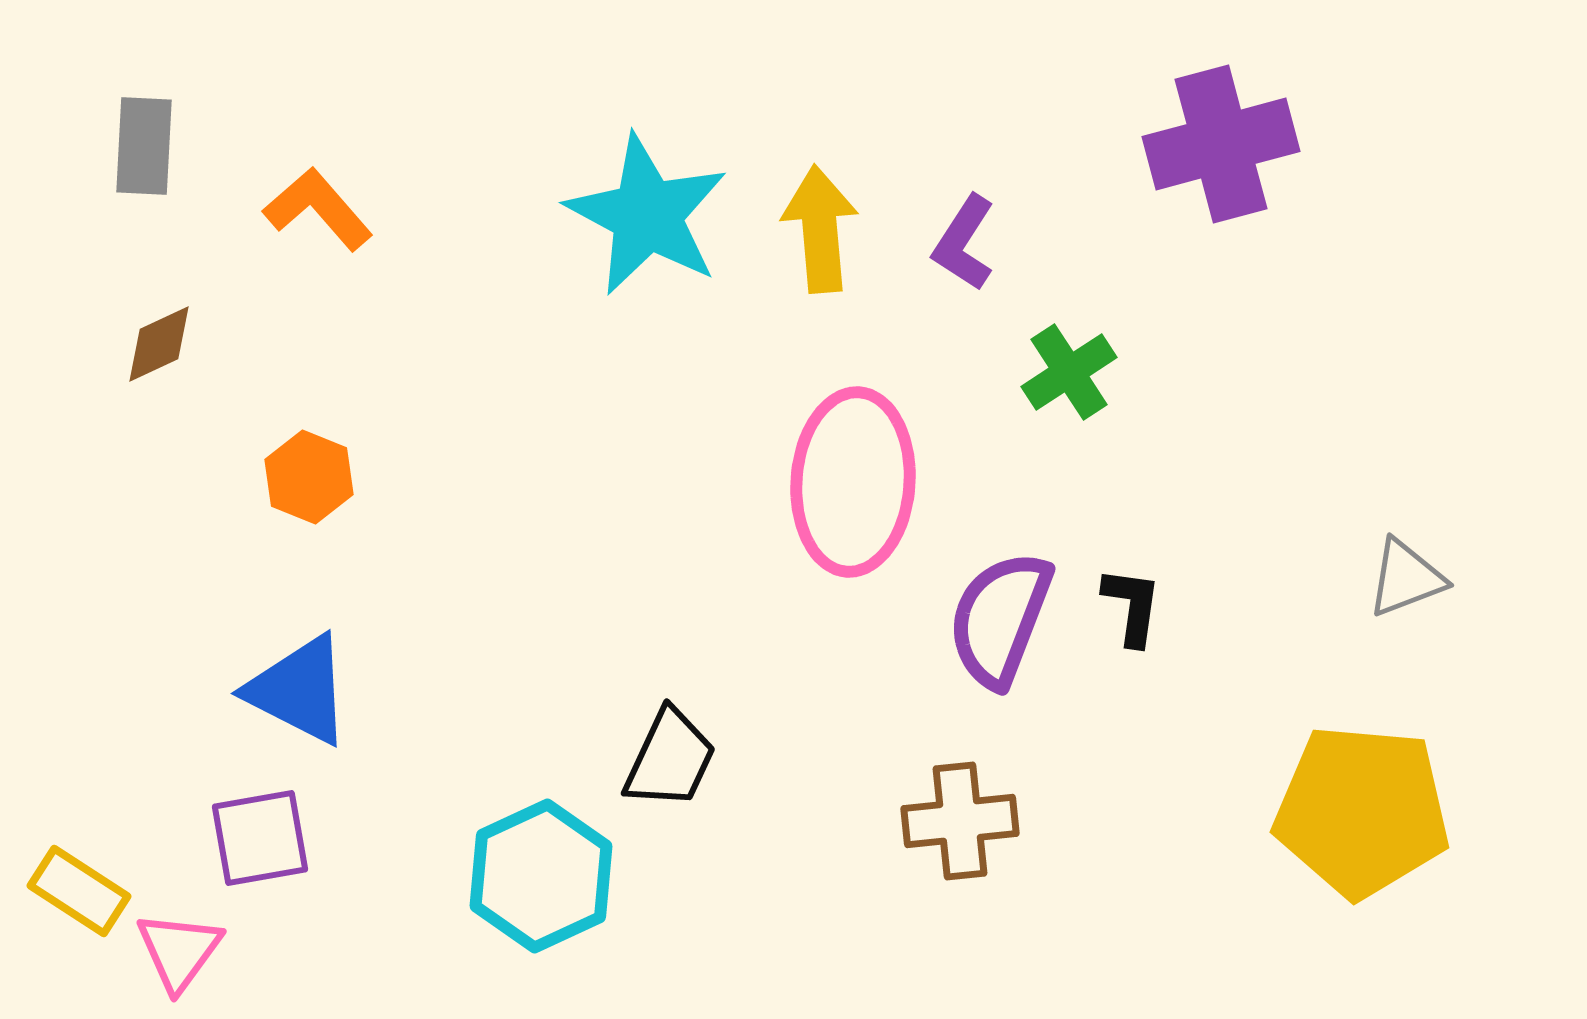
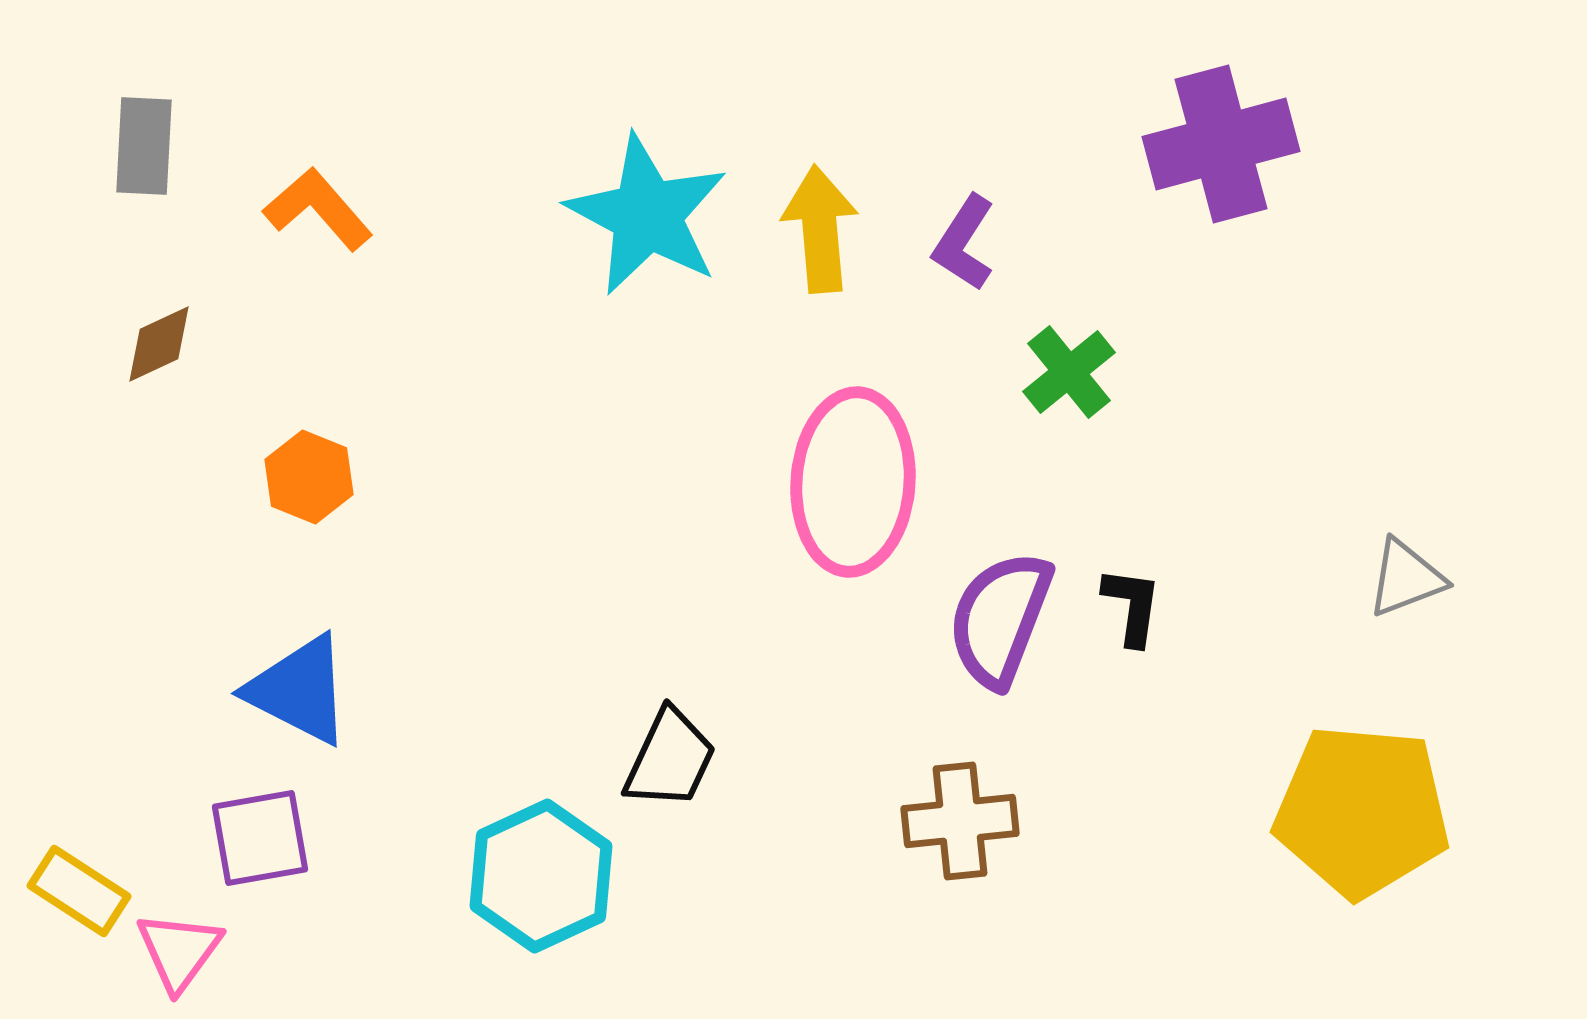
green cross: rotated 6 degrees counterclockwise
